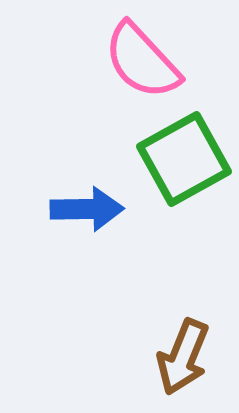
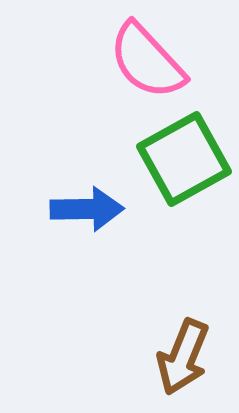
pink semicircle: moved 5 px right
